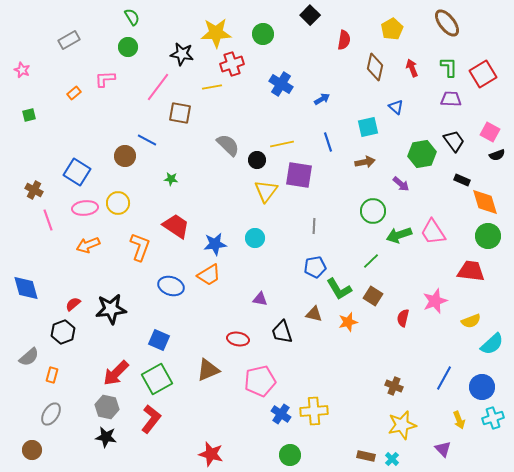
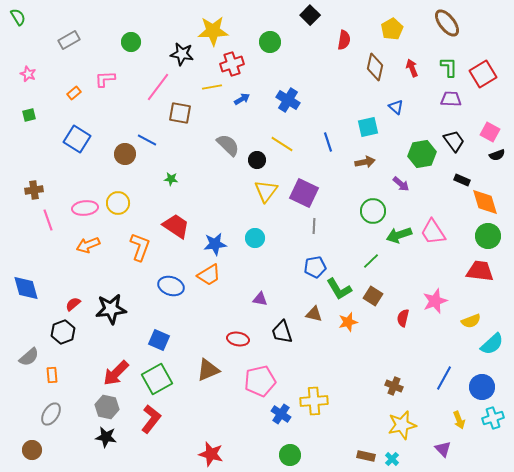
green semicircle at (132, 17): moved 114 px left
yellow star at (216, 33): moved 3 px left, 2 px up
green circle at (263, 34): moved 7 px right, 8 px down
green circle at (128, 47): moved 3 px right, 5 px up
pink star at (22, 70): moved 6 px right, 4 px down
blue cross at (281, 84): moved 7 px right, 16 px down
blue arrow at (322, 99): moved 80 px left
yellow line at (282, 144): rotated 45 degrees clockwise
brown circle at (125, 156): moved 2 px up
blue square at (77, 172): moved 33 px up
purple square at (299, 175): moved 5 px right, 18 px down; rotated 16 degrees clockwise
brown cross at (34, 190): rotated 36 degrees counterclockwise
red trapezoid at (471, 271): moved 9 px right
orange rectangle at (52, 375): rotated 21 degrees counterclockwise
yellow cross at (314, 411): moved 10 px up
